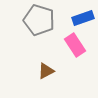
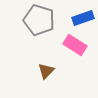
pink rectangle: rotated 25 degrees counterclockwise
brown triangle: rotated 18 degrees counterclockwise
